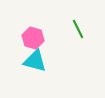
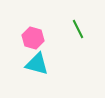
cyan triangle: moved 2 px right, 3 px down
